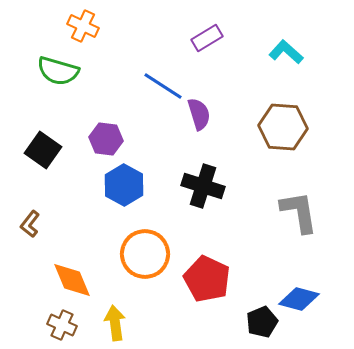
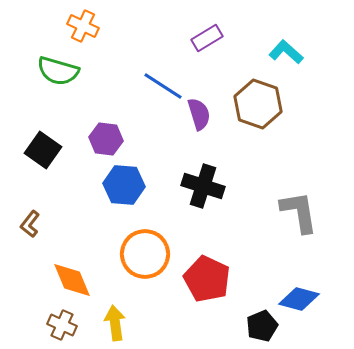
brown hexagon: moved 25 px left, 23 px up; rotated 15 degrees clockwise
blue hexagon: rotated 24 degrees counterclockwise
black pentagon: moved 4 px down
